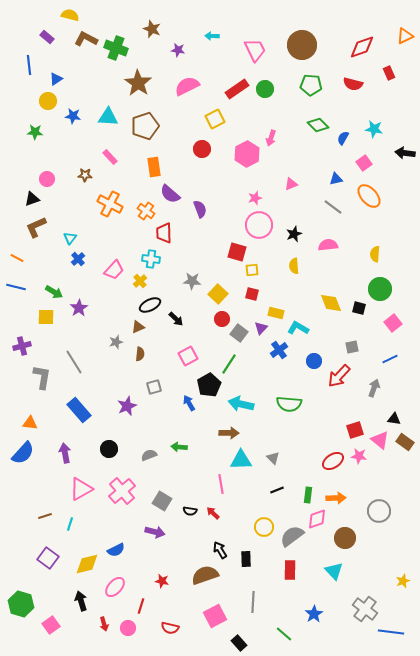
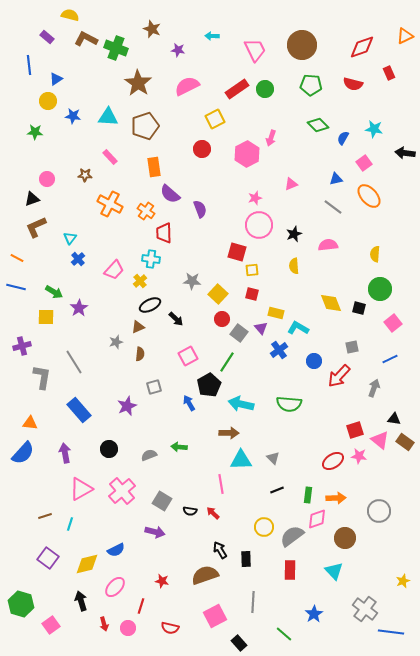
purple triangle at (261, 328): rotated 24 degrees counterclockwise
green line at (229, 364): moved 2 px left, 2 px up
